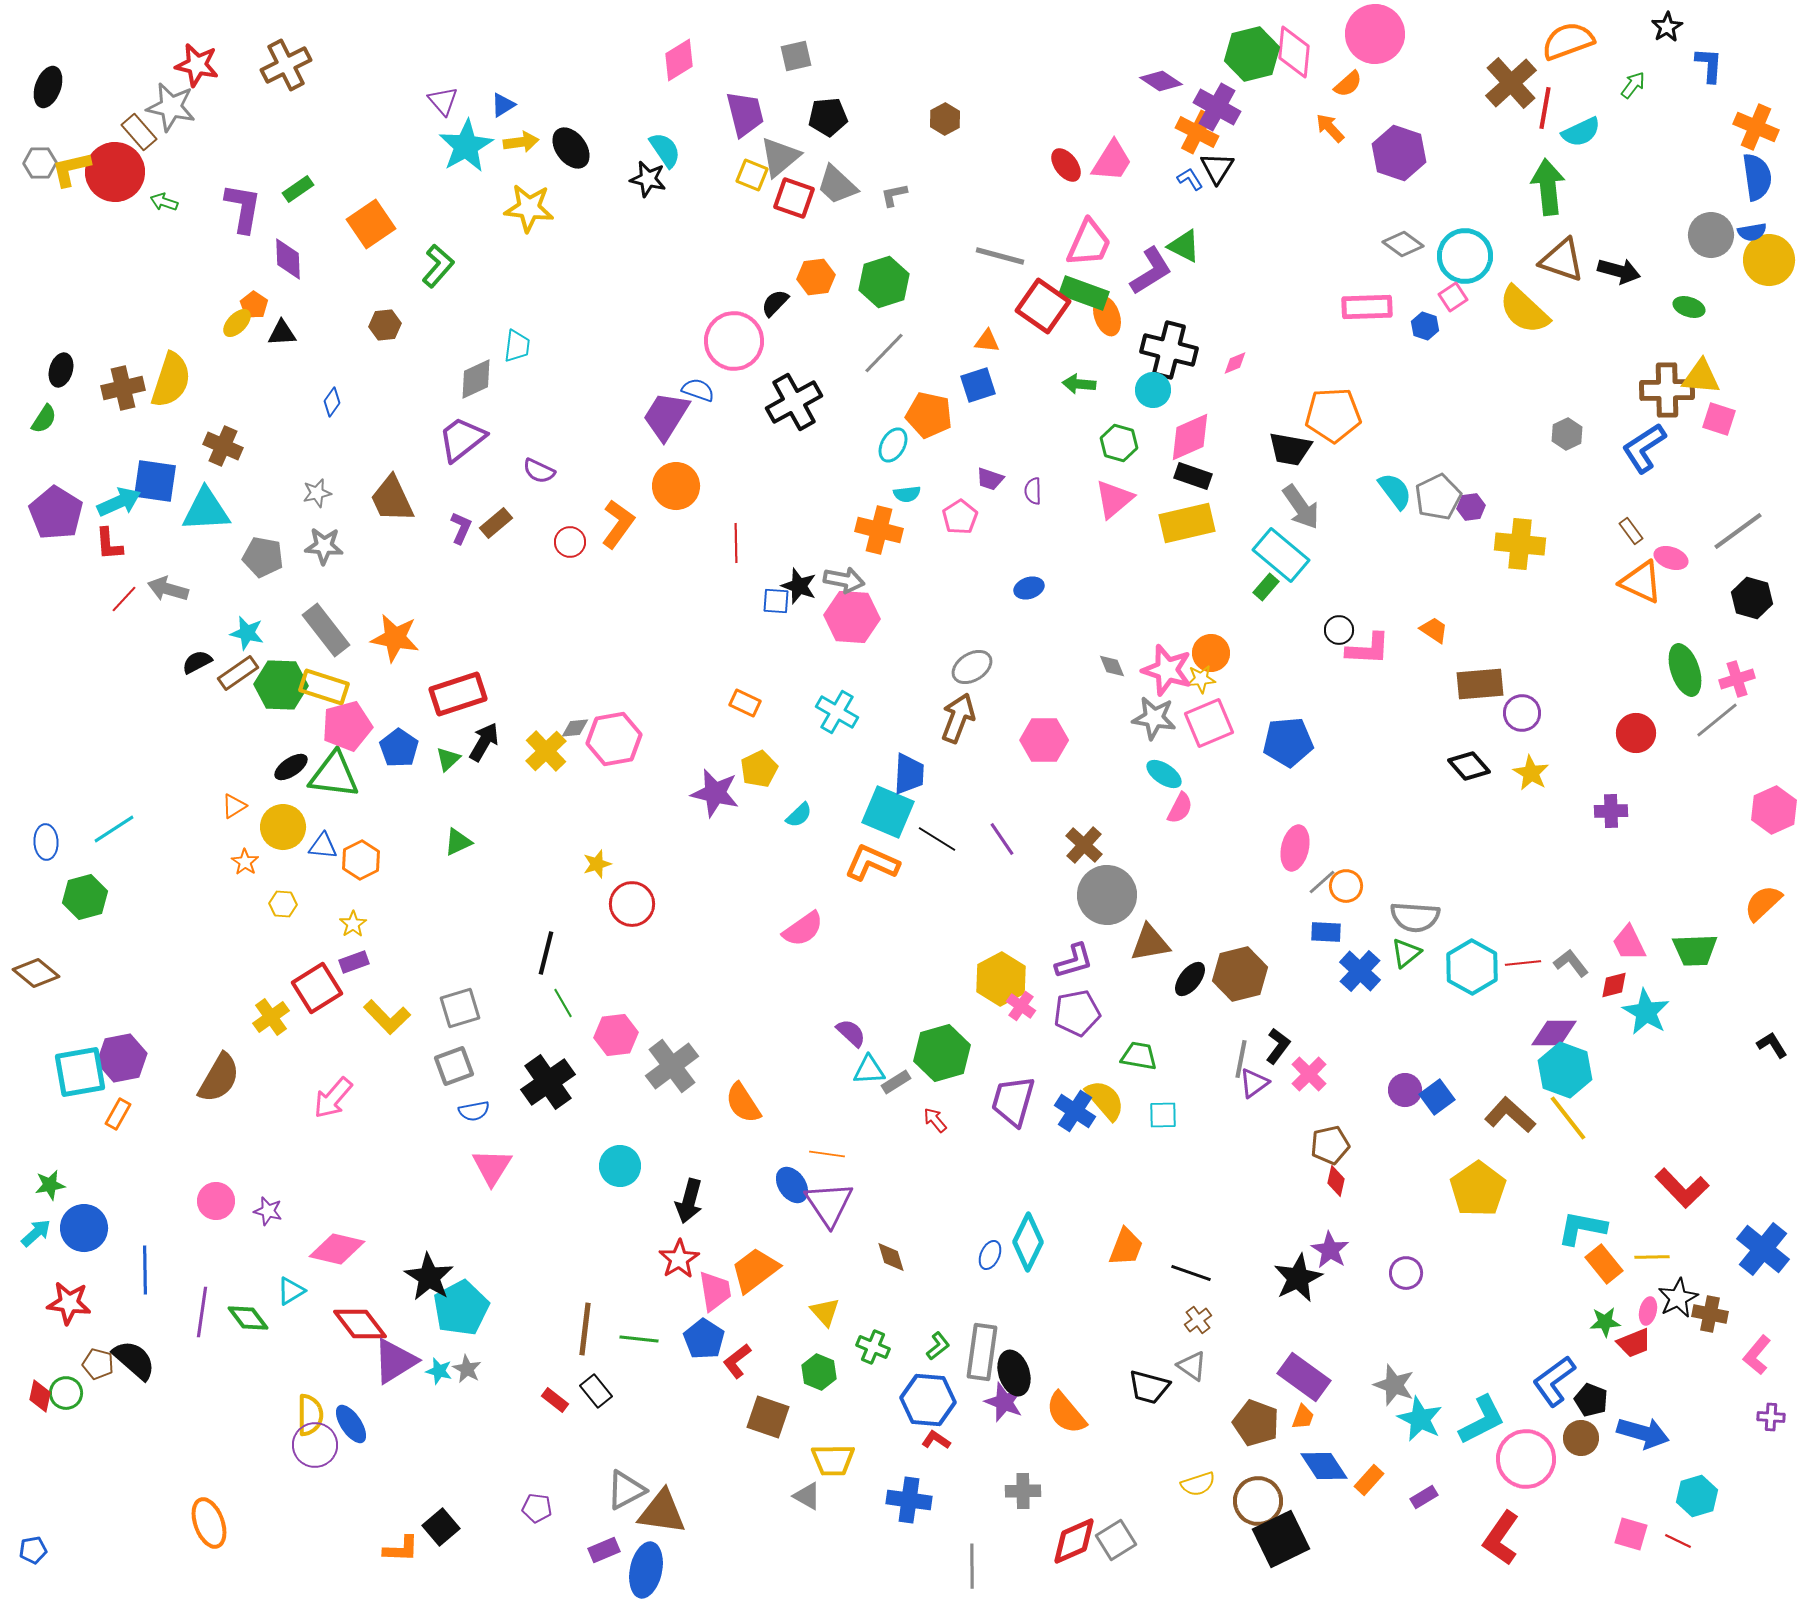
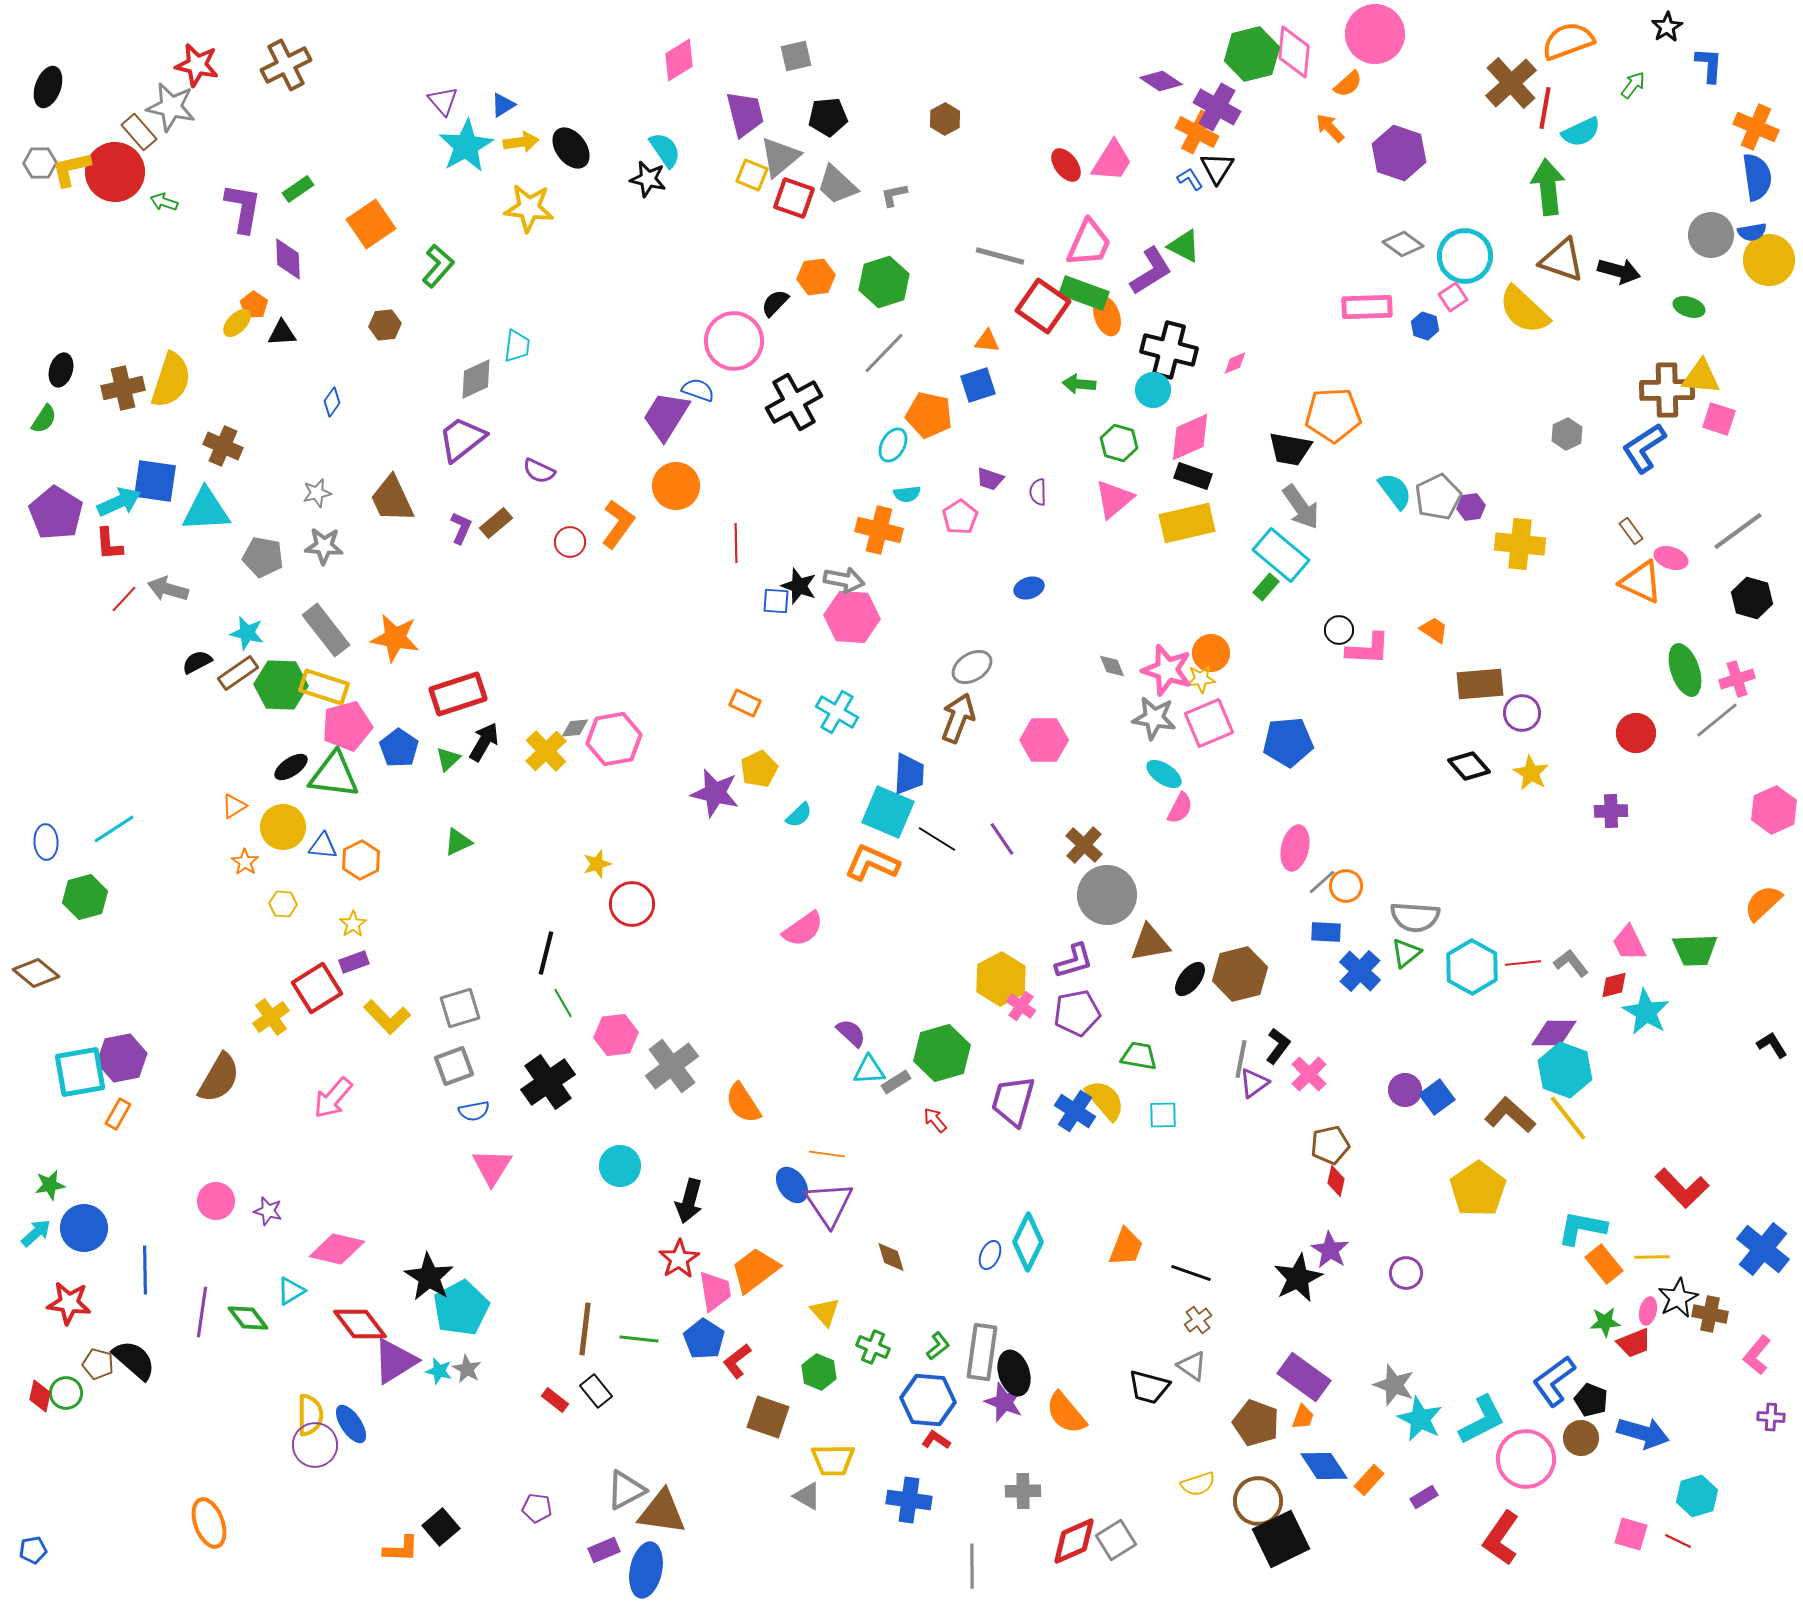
purple semicircle at (1033, 491): moved 5 px right, 1 px down
